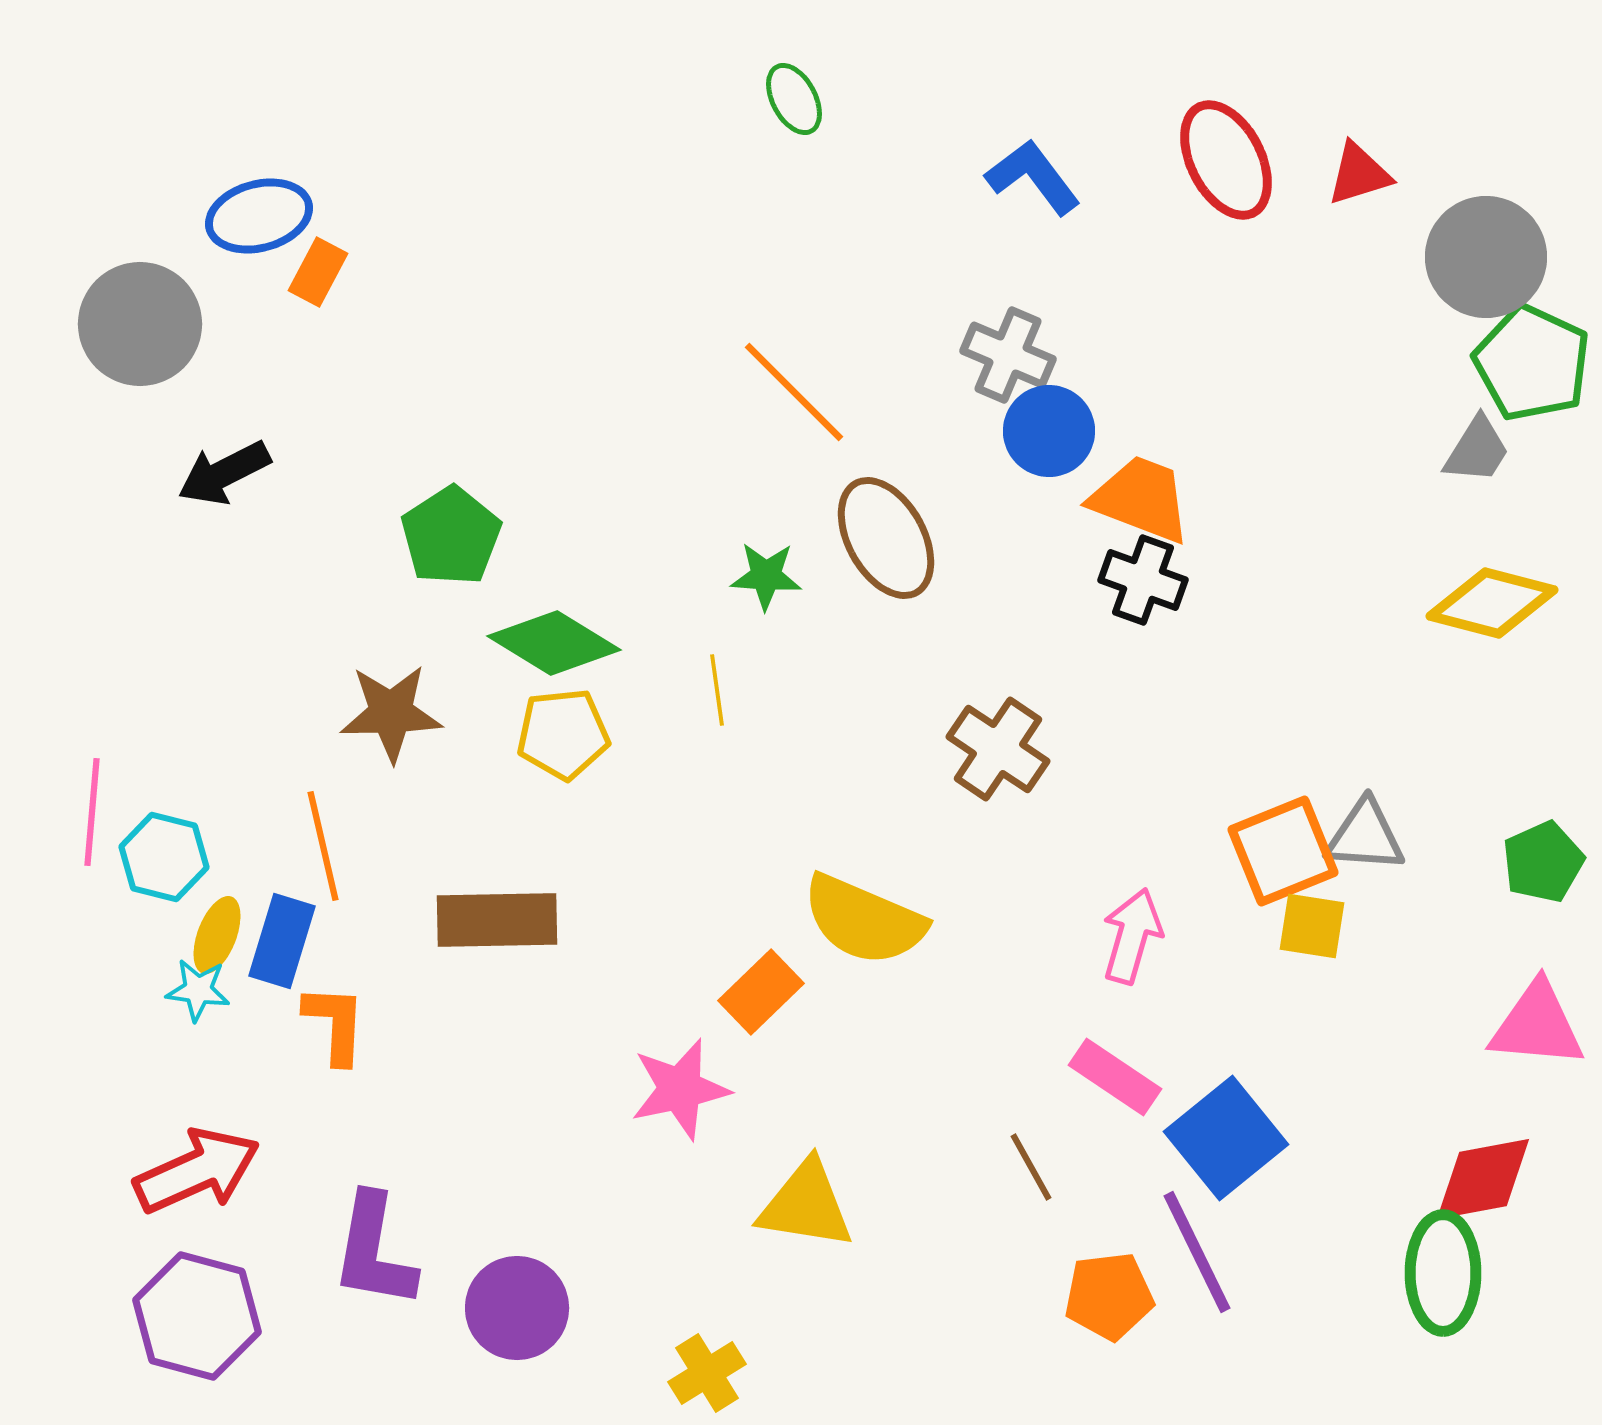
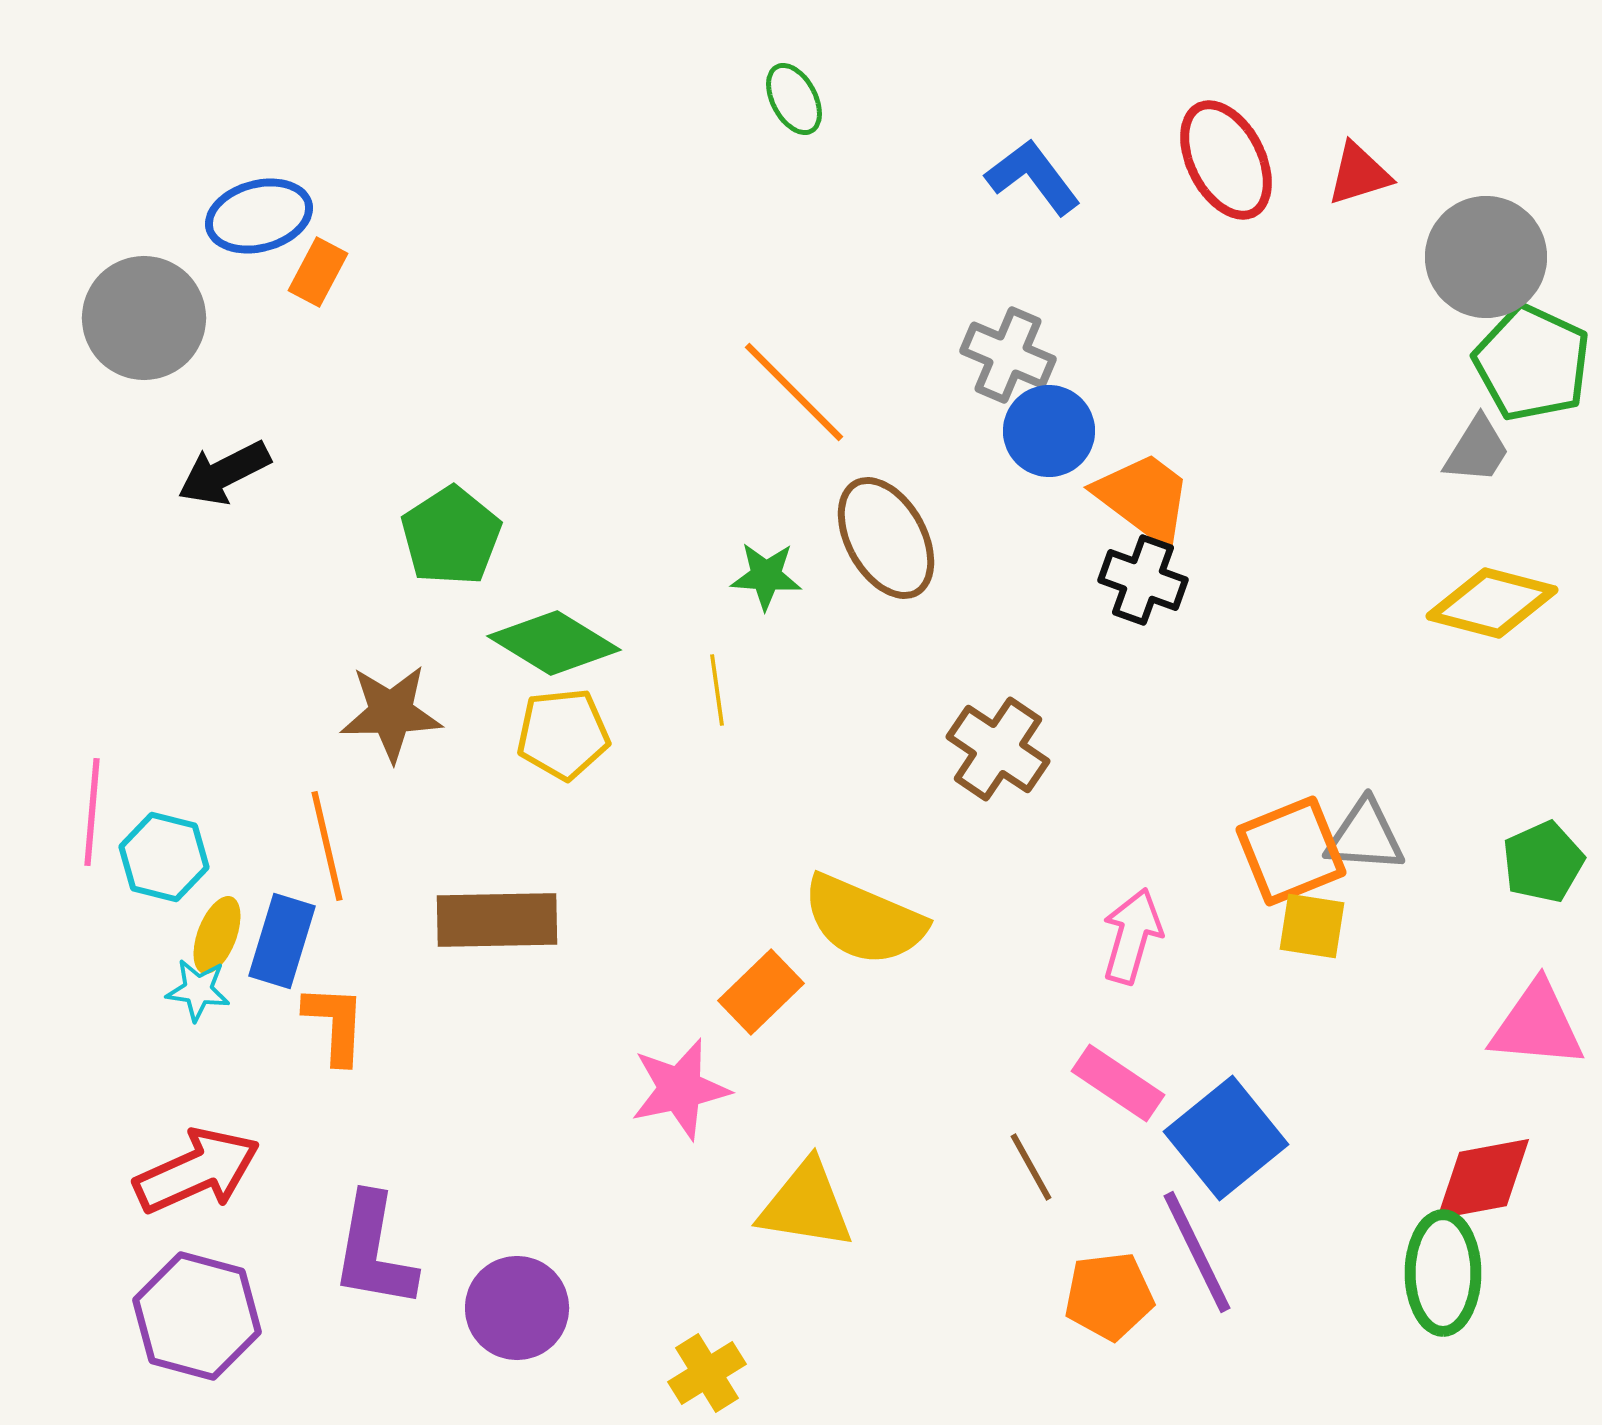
gray circle at (140, 324): moved 4 px right, 6 px up
orange trapezoid at (1141, 499): moved 3 px right, 1 px up; rotated 16 degrees clockwise
orange line at (323, 846): moved 4 px right
orange square at (1283, 851): moved 8 px right
pink rectangle at (1115, 1077): moved 3 px right, 6 px down
